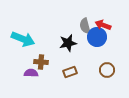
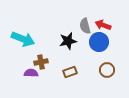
blue circle: moved 2 px right, 5 px down
black star: moved 2 px up
brown cross: rotated 16 degrees counterclockwise
